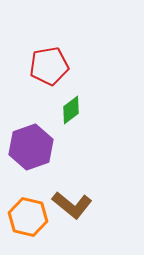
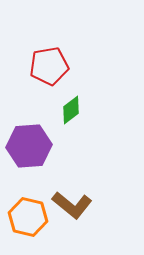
purple hexagon: moved 2 px left, 1 px up; rotated 15 degrees clockwise
